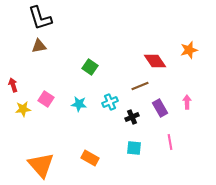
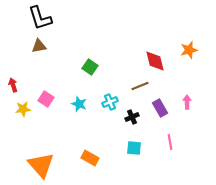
red diamond: rotated 20 degrees clockwise
cyan star: rotated 14 degrees clockwise
